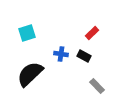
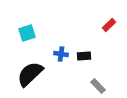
red rectangle: moved 17 px right, 8 px up
black rectangle: rotated 32 degrees counterclockwise
gray rectangle: moved 1 px right
